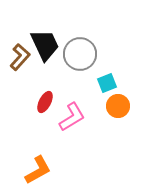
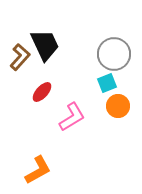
gray circle: moved 34 px right
red ellipse: moved 3 px left, 10 px up; rotated 15 degrees clockwise
